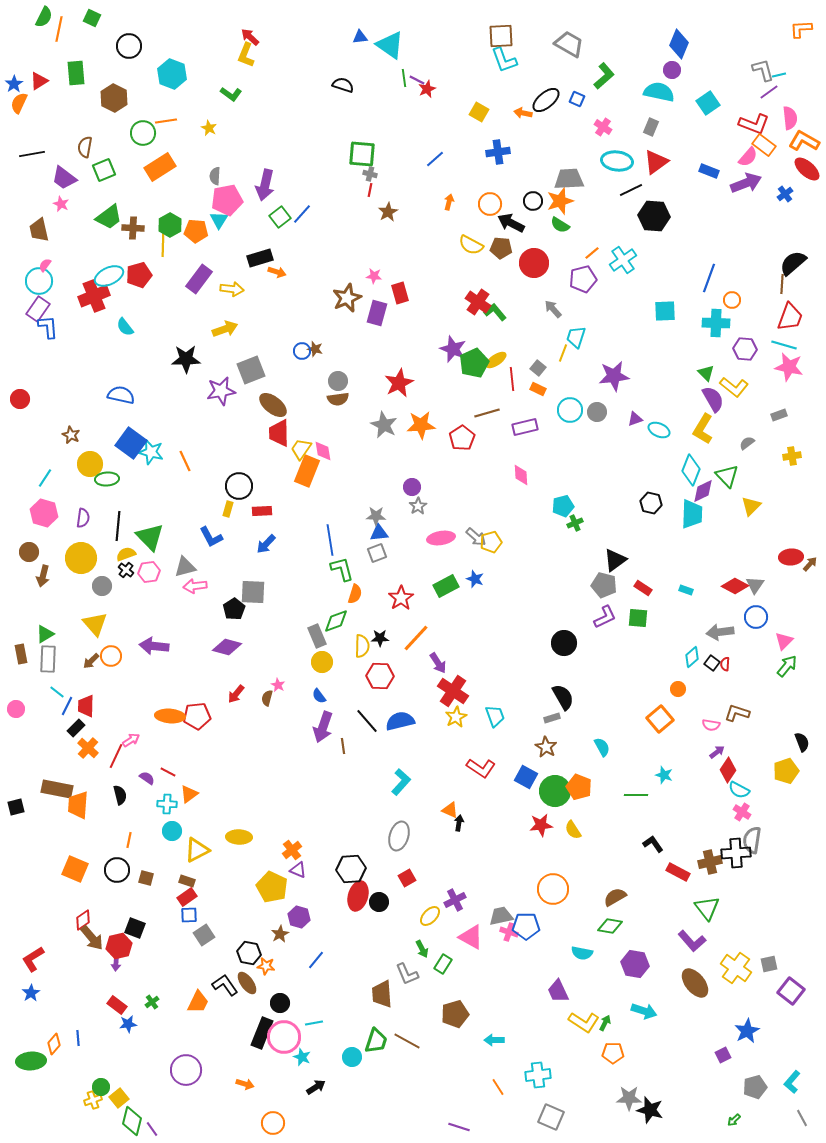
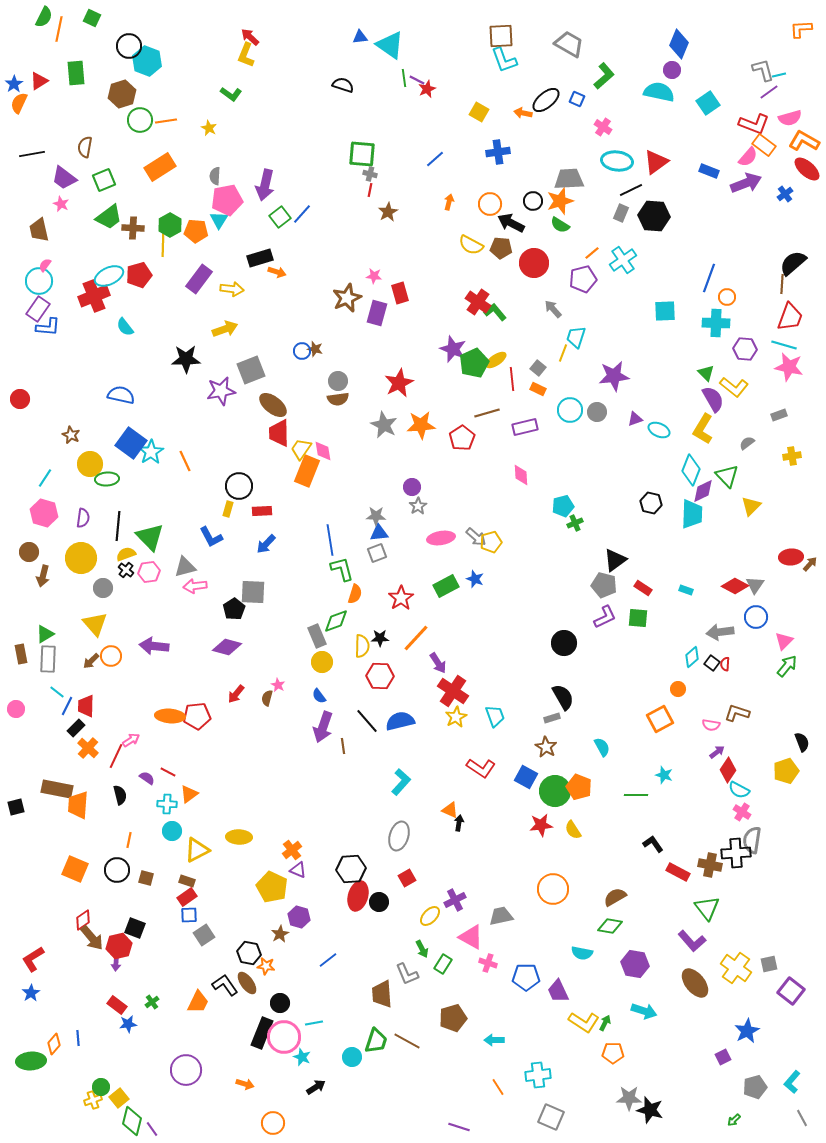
cyan hexagon at (172, 74): moved 25 px left, 13 px up
brown hexagon at (114, 98): moved 8 px right, 4 px up; rotated 16 degrees clockwise
pink semicircle at (790, 118): rotated 80 degrees clockwise
gray rectangle at (651, 127): moved 30 px left, 86 px down
green circle at (143, 133): moved 3 px left, 13 px up
green square at (104, 170): moved 10 px down
orange circle at (732, 300): moved 5 px left, 3 px up
blue L-shape at (48, 327): rotated 100 degrees clockwise
cyan star at (151, 452): rotated 25 degrees clockwise
gray circle at (102, 586): moved 1 px right, 2 px down
orange square at (660, 719): rotated 12 degrees clockwise
brown cross at (710, 862): moved 3 px down; rotated 25 degrees clockwise
blue pentagon at (526, 926): moved 51 px down
pink cross at (509, 932): moved 21 px left, 31 px down
blue line at (316, 960): moved 12 px right; rotated 12 degrees clockwise
brown pentagon at (455, 1014): moved 2 px left, 4 px down
purple square at (723, 1055): moved 2 px down
